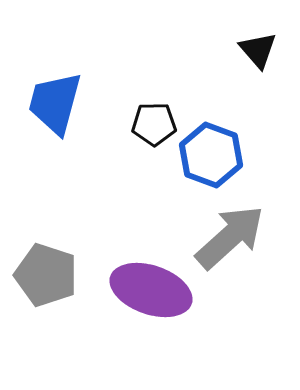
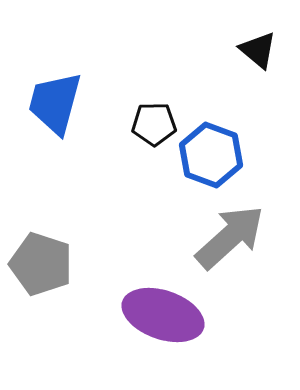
black triangle: rotated 9 degrees counterclockwise
gray pentagon: moved 5 px left, 11 px up
purple ellipse: moved 12 px right, 25 px down
